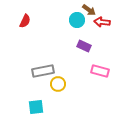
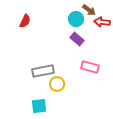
cyan circle: moved 1 px left, 1 px up
purple rectangle: moved 7 px left, 7 px up; rotated 16 degrees clockwise
pink rectangle: moved 10 px left, 4 px up
yellow circle: moved 1 px left
cyan square: moved 3 px right, 1 px up
